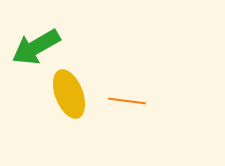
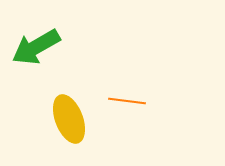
yellow ellipse: moved 25 px down
